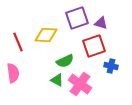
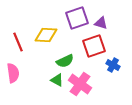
blue cross: moved 2 px right, 1 px up; rotated 16 degrees clockwise
